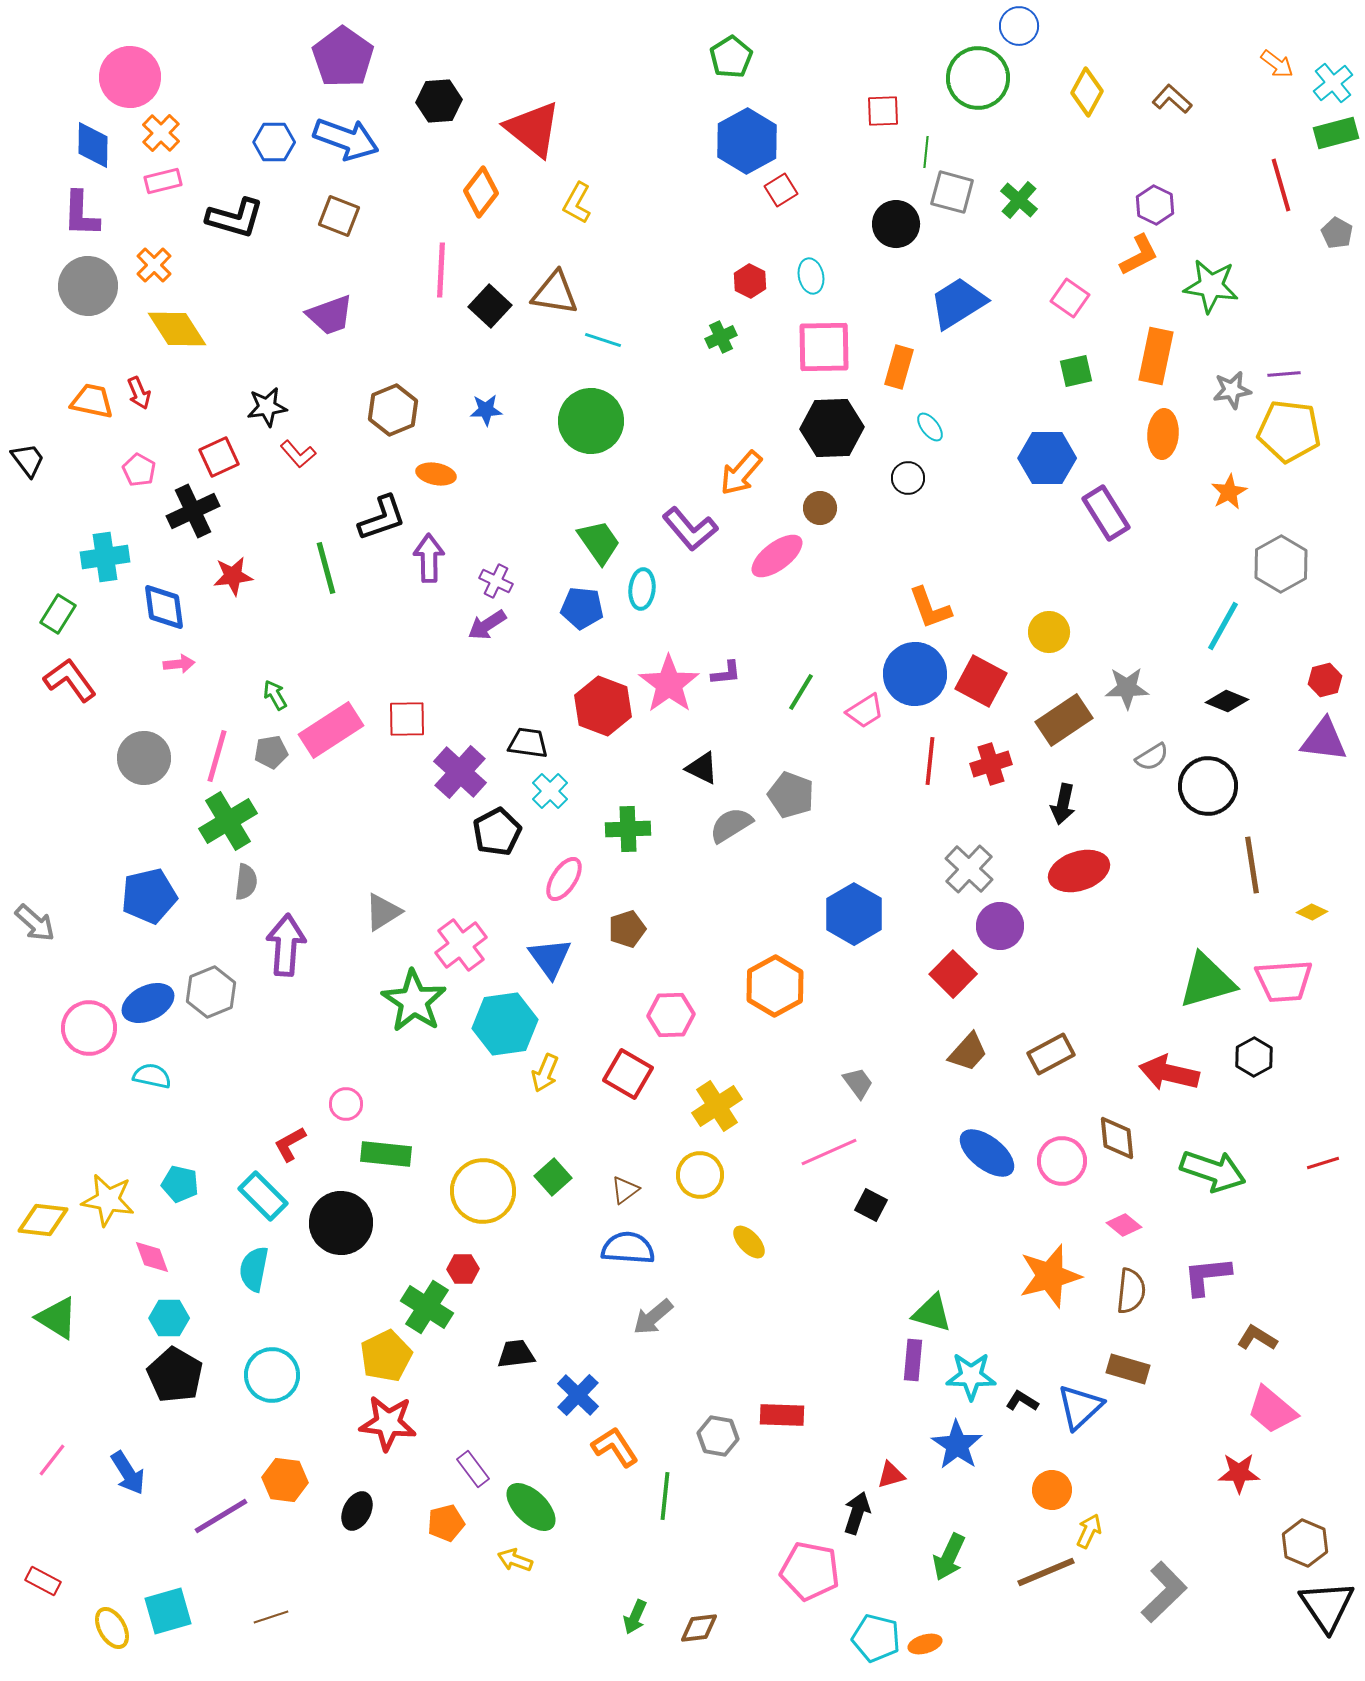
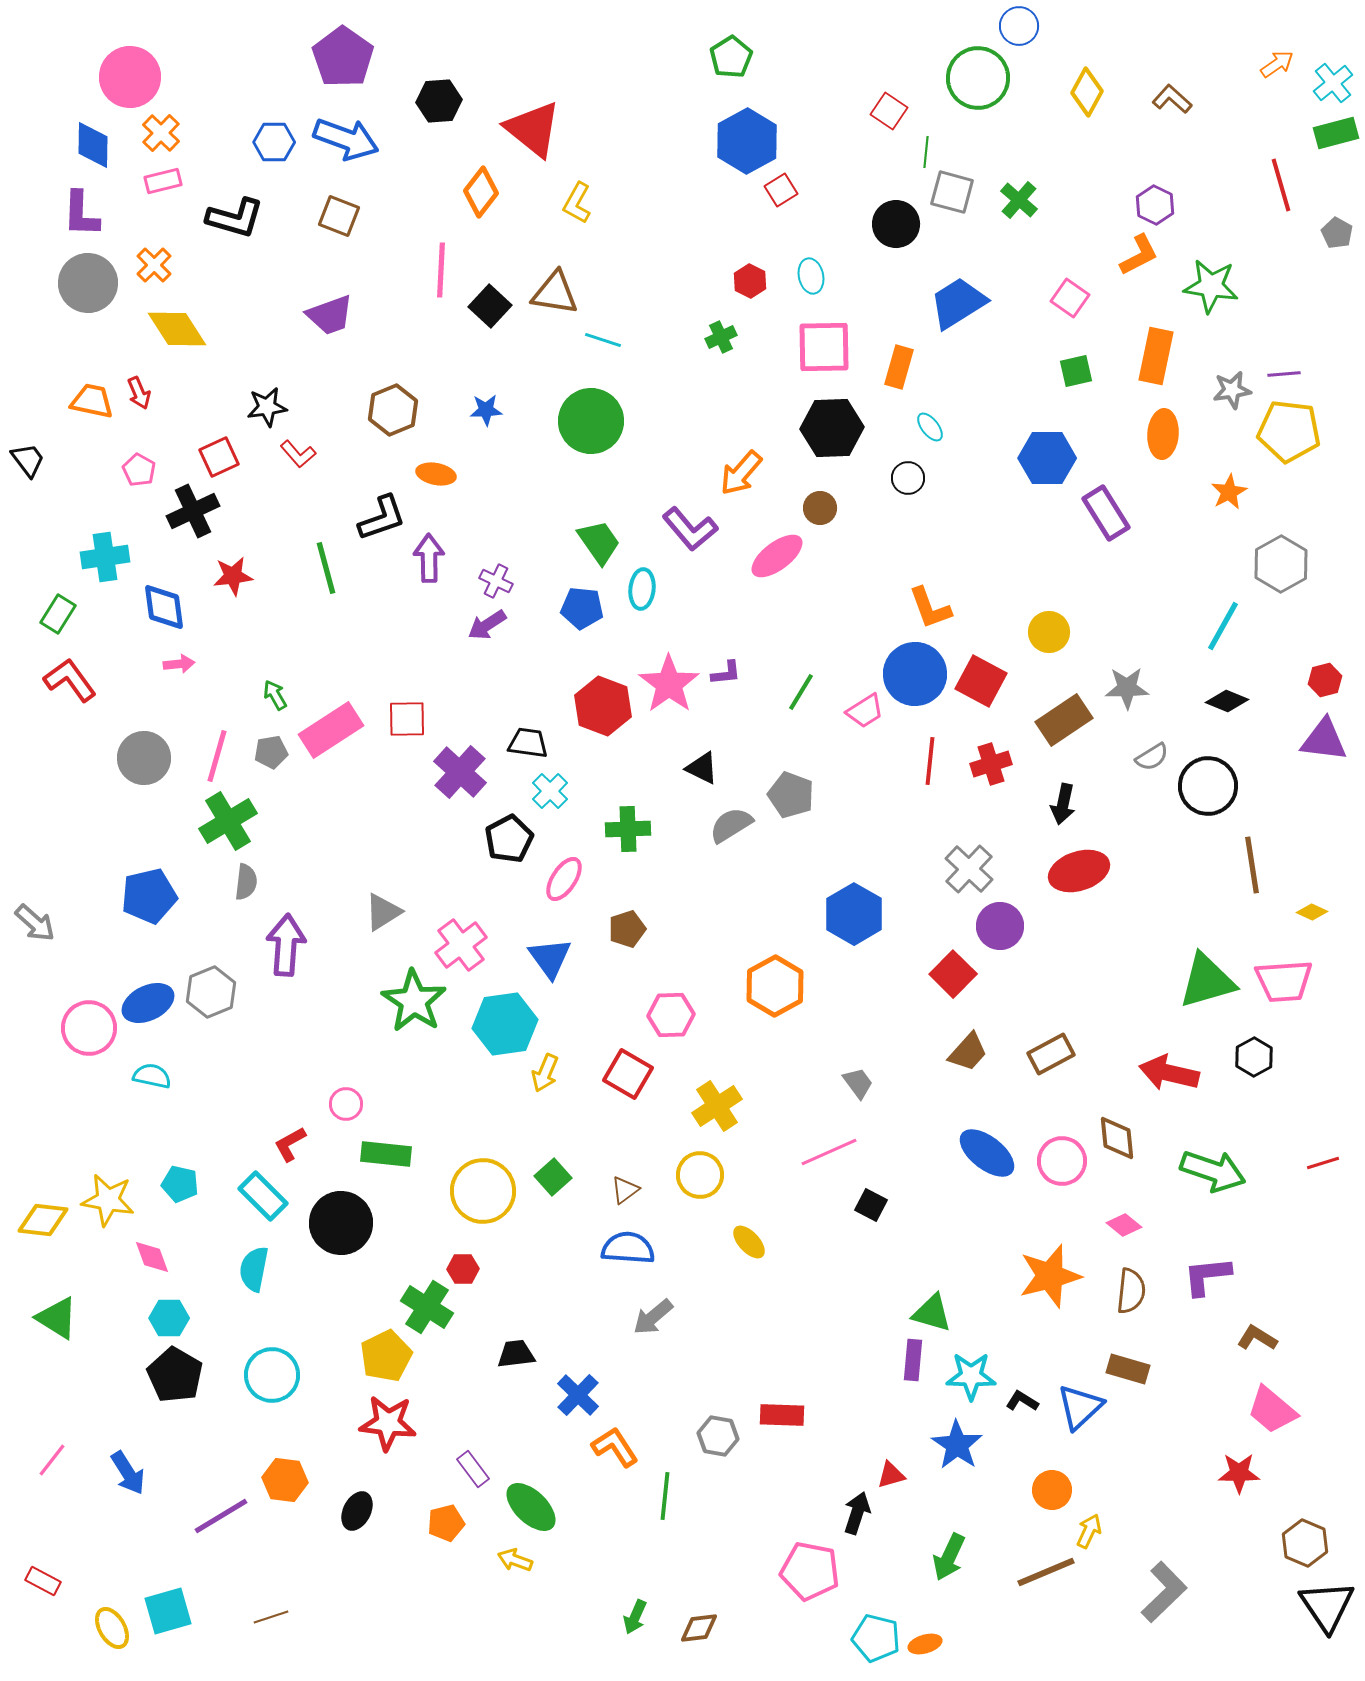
orange arrow at (1277, 64): rotated 72 degrees counterclockwise
red square at (883, 111): moved 6 px right; rotated 36 degrees clockwise
gray circle at (88, 286): moved 3 px up
black pentagon at (497, 832): moved 12 px right, 7 px down
